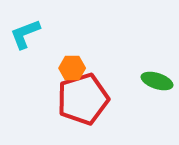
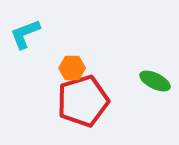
green ellipse: moved 2 px left; rotated 8 degrees clockwise
red pentagon: moved 2 px down
